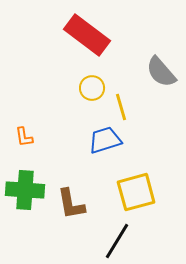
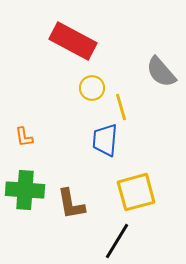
red rectangle: moved 14 px left, 6 px down; rotated 9 degrees counterclockwise
blue trapezoid: rotated 68 degrees counterclockwise
